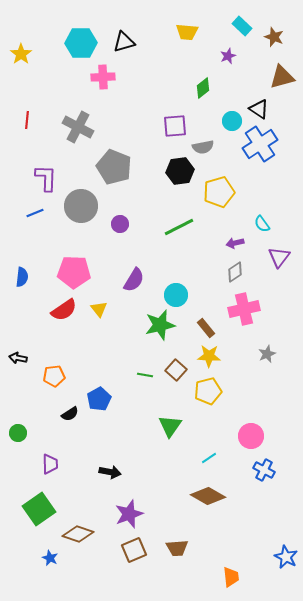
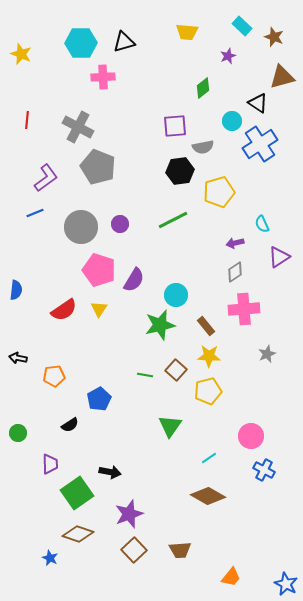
yellow star at (21, 54): rotated 15 degrees counterclockwise
black triangle at (259, 109): moved 1 px left, 6 px up
gray pentagon at (114, 167): moved 16 px left
purple L-shape at (46, 178): rotated 52 degrees clockwise
gray circle at (81, 206): moved 21 px down
cyan semicircle at (262, 224): rotated 12 degrees clockwise
green line at (179, 227): moved 6 px left, 7 px up
purple triangle at (279, 257): rotated 20 degrees clockwise
pink pentagon at (74, 272): moved 25 px right, 2 px up; rotated 16 degrees clockwise
blue semicircle at (22, 277): moved 6 px left, 13 px down
yellow triangle at (99, 309): rotated 12 degrees clockwise
pink cross at (244, 309): rotated 8 degrees clockwise
brown rectangle at (206, 328): moved 2 px up
black semicircle at (70, 414): moved 11 px down
green square at (39, 509): moved 38 px right, 16 px up
brown trapezoid at (177, 548): moved 3 px right, 2 px down
brown square at (134, 550): rotated 20 degrees counterclockwise
blue star at (286, 557): moved 27 px down
orange trapezoid at (231, 577): rotated 45 degrees clockwise
